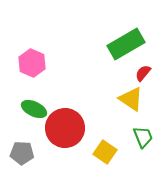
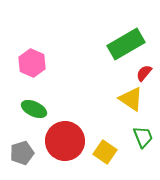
red semicircle: moved 1 px right
red circle: moved 13 px down
gray pentagon: rotated 20 degrees counterclockwise
